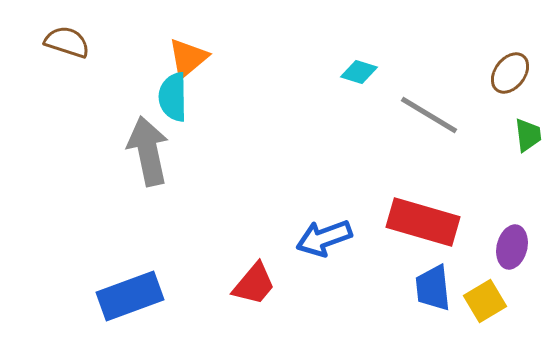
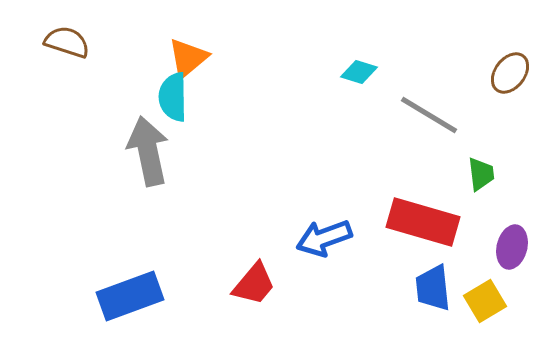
green trapezoid: moved 47 px left, 39 px down
